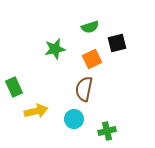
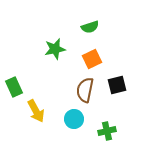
black square: moved 42 px down
brown semicircle: moved 1 px right, 1 px down
yellow arrow: rotated 75 degrees clockwise
